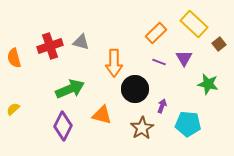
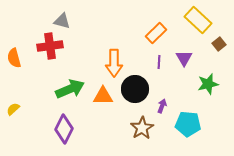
yellow rectangle: moved 4 px right, 4 px up
gray triangle: moved 19 px left, 21 px up
red cross: rotated 10 degrees clockwise
purple line: rotated 72 degrees clockwise
green star: rotated 25 degrees counterclockwise
orange triangle: moved 1 px right, 19 px up; rotated 15 degrees counterclockwise
purple diamond: moved 1 px right, 3 px down
